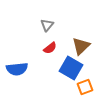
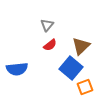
red semicircle: moved 3 px up
blue square: rotated 10 degrees clockwise
